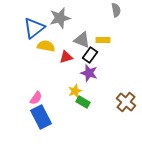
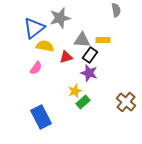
gray triangle: rotated 18 degrees counterclockwise
yellow semicircle: moved 1 px left
pink semicircle: moved 30 px up
green rectangle: rotated 72 degrees counterclockwise
